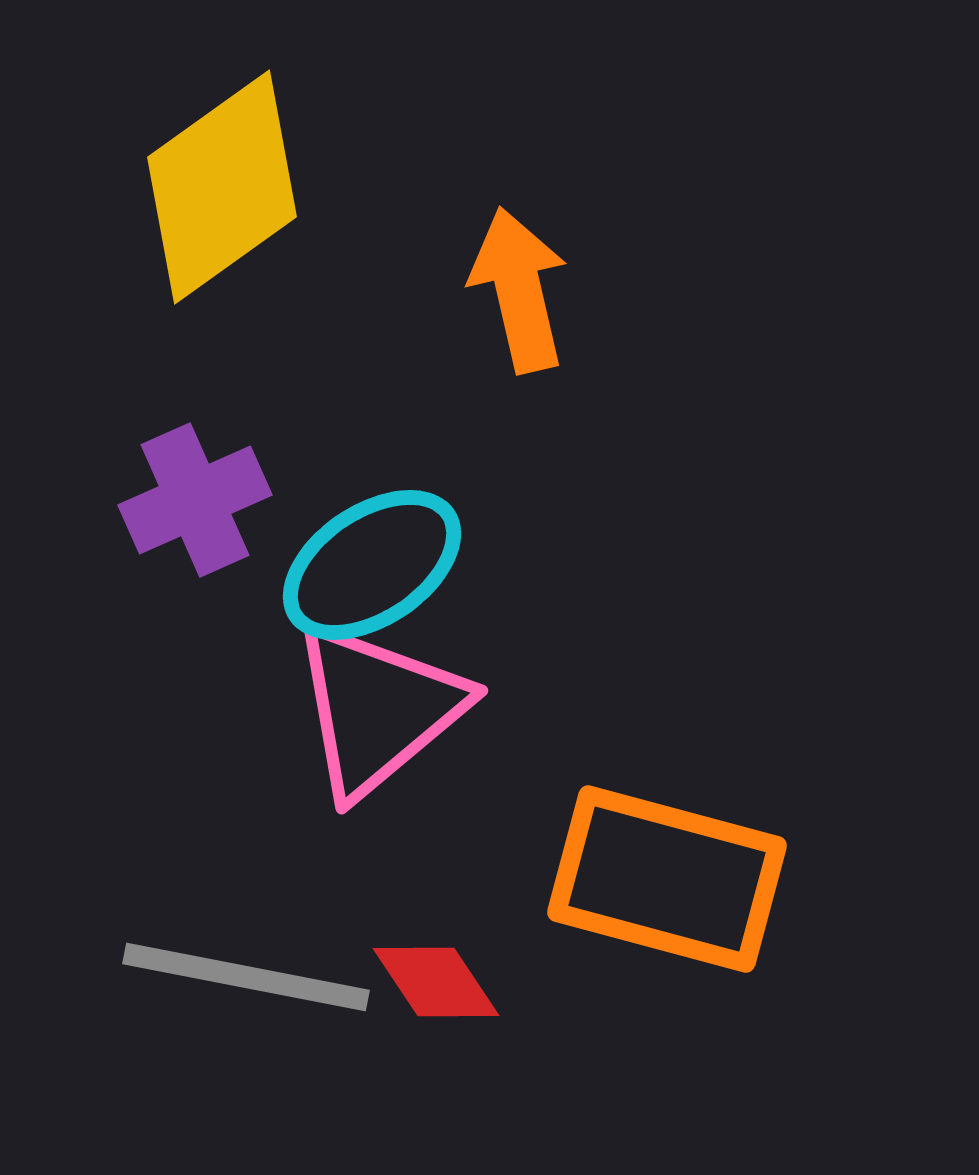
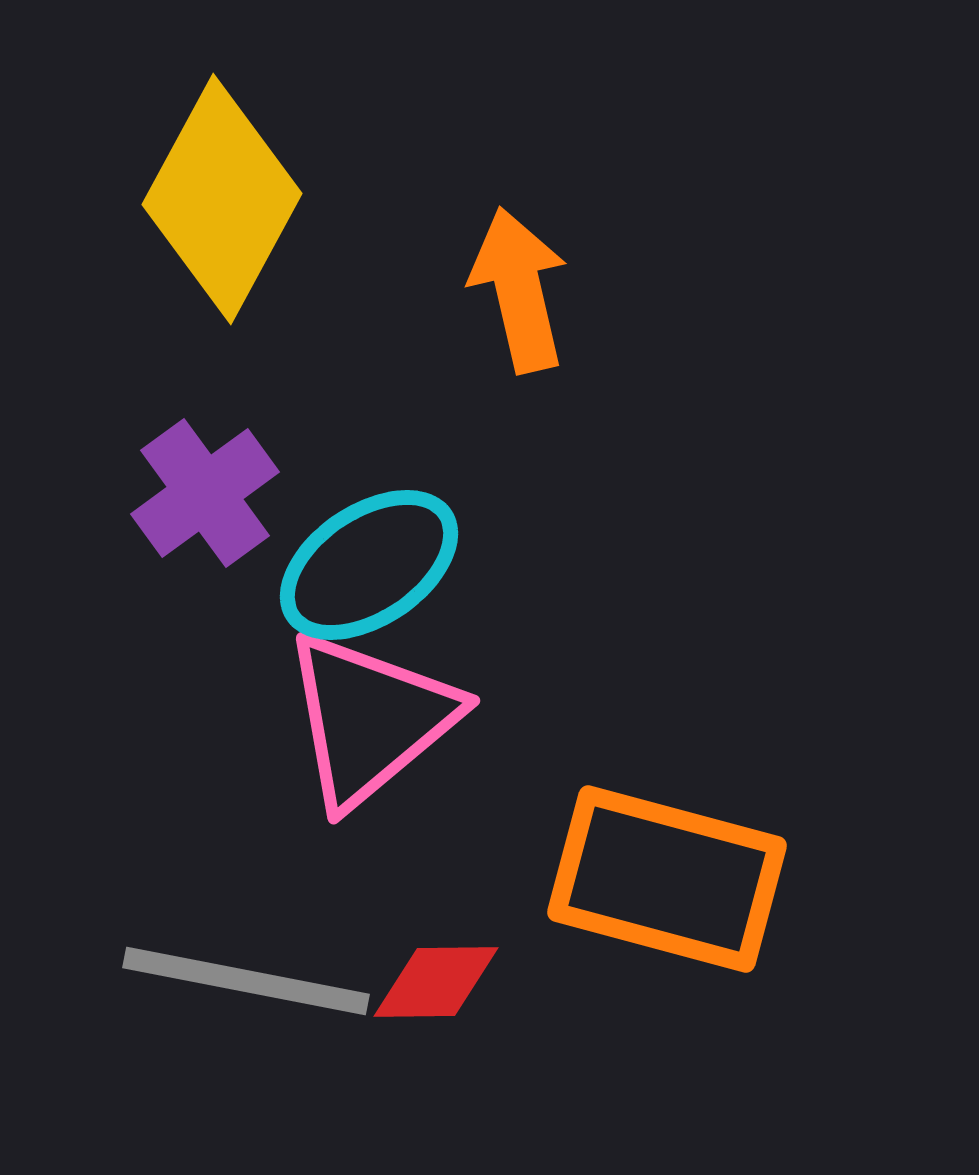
yellow diamond: moved 12 px down; rotated 26 degrees counterclockwise
purple cross: moved 10 px right, 7 px up; rotated 12 degrees counterclockwise
cyan ellipse: moved 3 px left
pink triangle: moved 8 px left, 10 px down
gray line: moved 4 px down
red diamond: rotated 57 degrees counterclockwise
